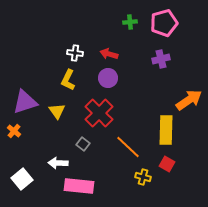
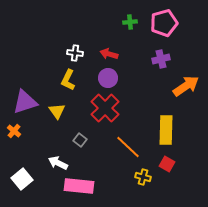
orange arrow: moved 3 px left, 14 px up
red cross: moved 6 px right, 5 px up
gray square: moved 3 px left, 4 px up
white arrow: rotated 24 degrees clockwise
